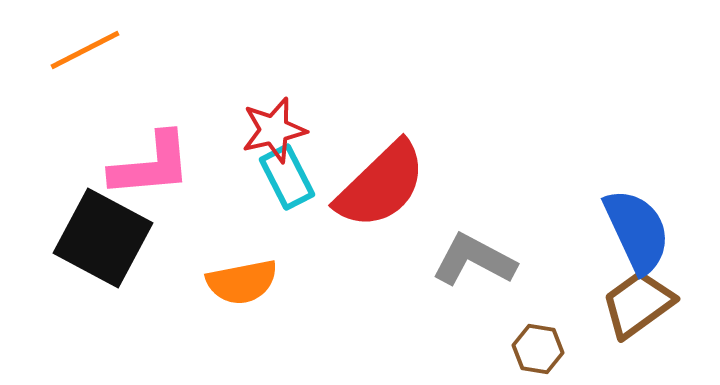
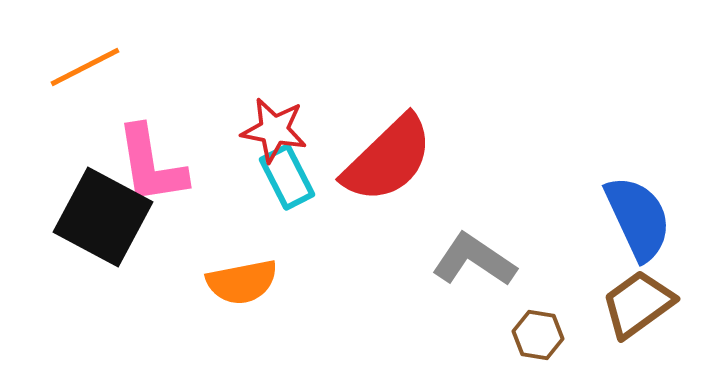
orange line: moved 17 px down
red star: rotated 24 degrees clockwise
pink L-shape: rotated 86 degrees clockwise
red semicircle: moved 7 px right, 26 px up
blue semicircle: moved 1 px right, 13 px up
black square: moved 21 px up
gray L-shape: rotated 6 degrees clockwise
brown hexagon: moved 14 px up
